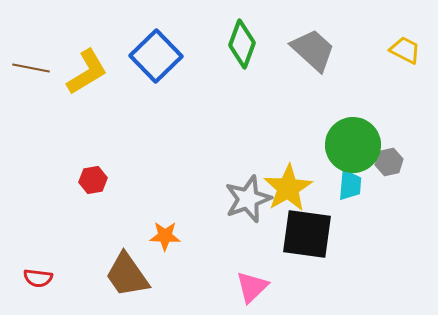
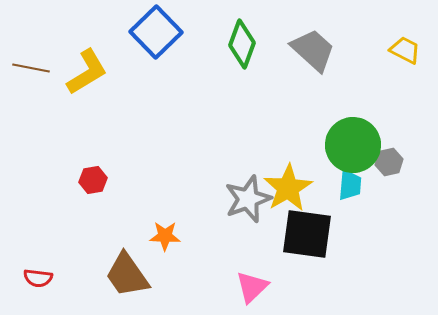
blue square: moved 24 px up
